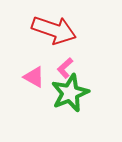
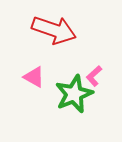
pink L-shape: moved 29 px right, 8 px down
green star: moved 4 px right, 1 px down
